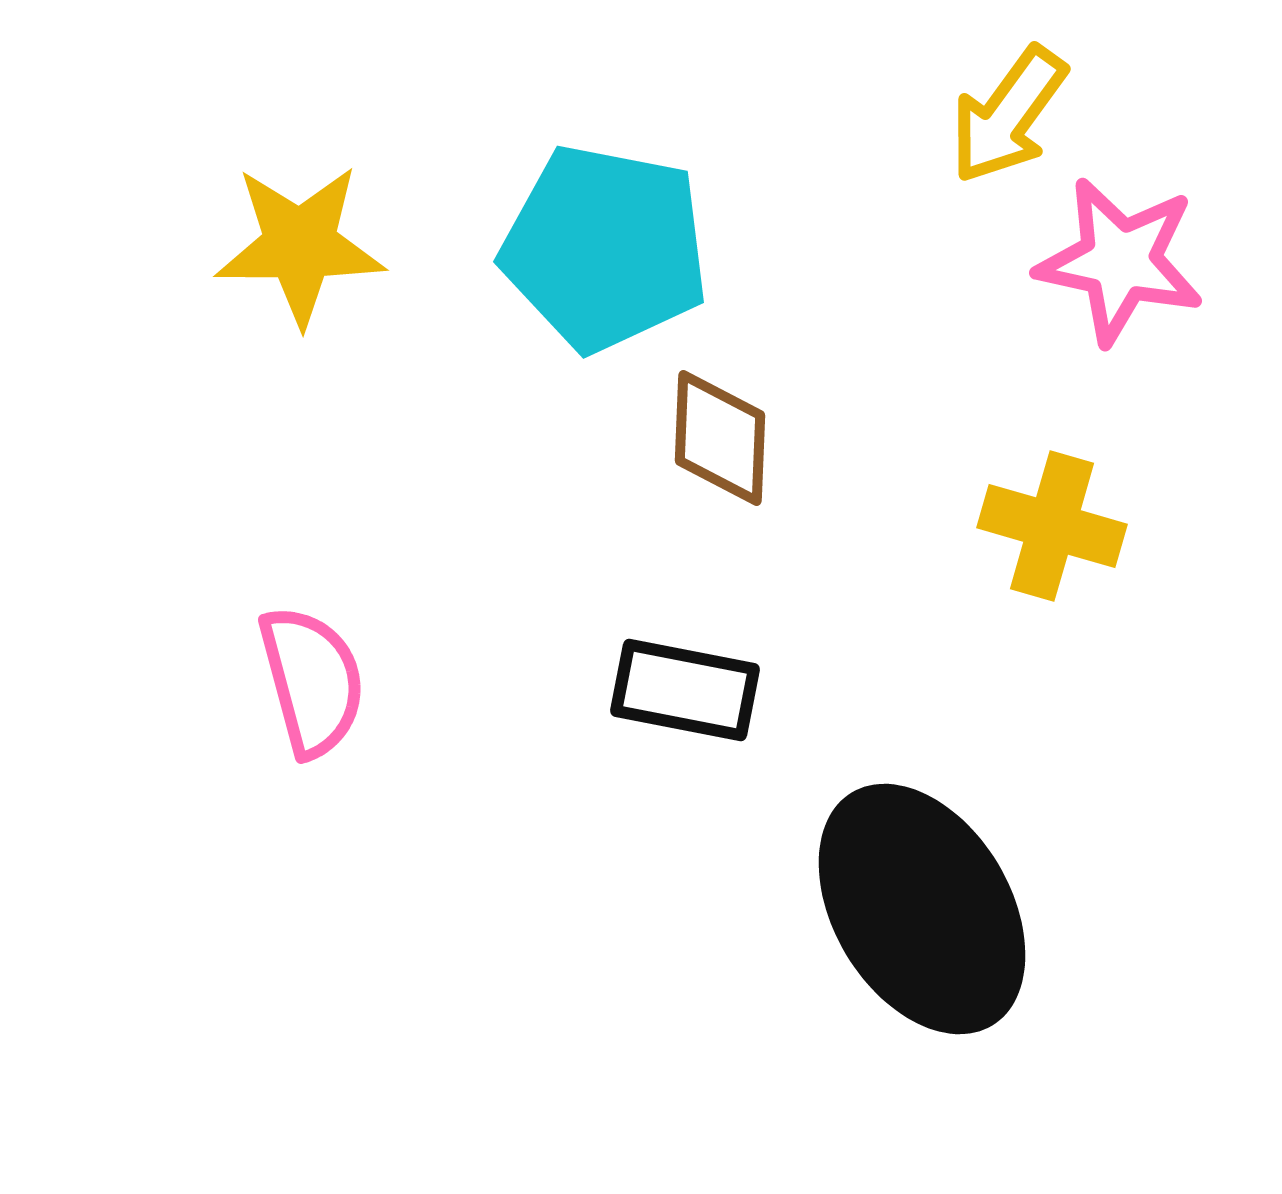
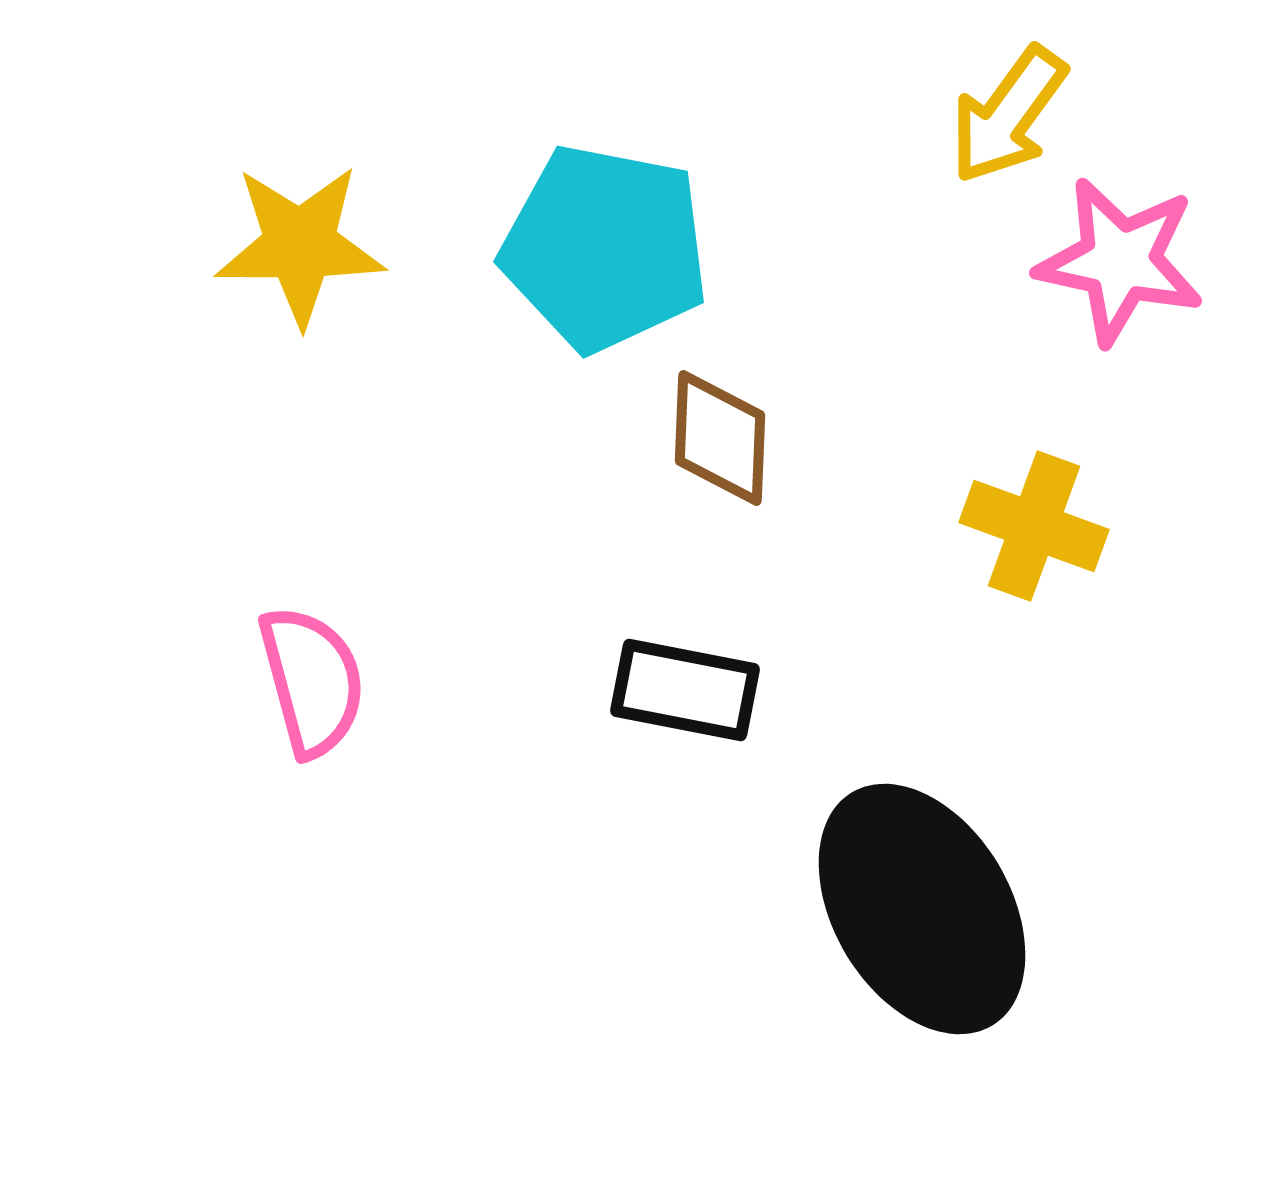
yellow cross: moved 18 px left; rotated 4 degrees clockwise
